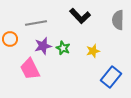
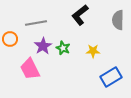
black L-shape: moved 1 px up; rotated 95 degrees clockwise
purple star: rotated 18 degrees counterclockwise
yellow star: rotated 16 degrees clockwise
blue rectangle: rotated 20 degrees clockwise
